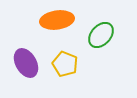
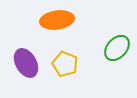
green ellipse: moved 16 px right, 13 px down
